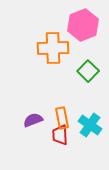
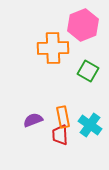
green square: rotated 15 degrees counterclockwise
orange rectangle: moved 1 px right, 1 px up
